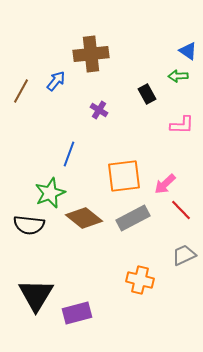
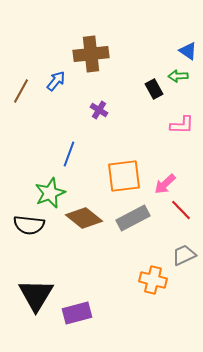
black rectangle: moved 7 px right, 5 px up
orange cross: moved 13 px right
